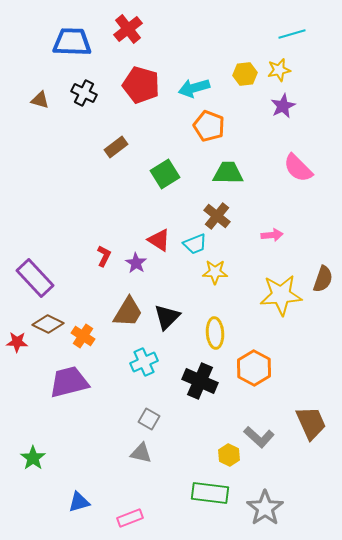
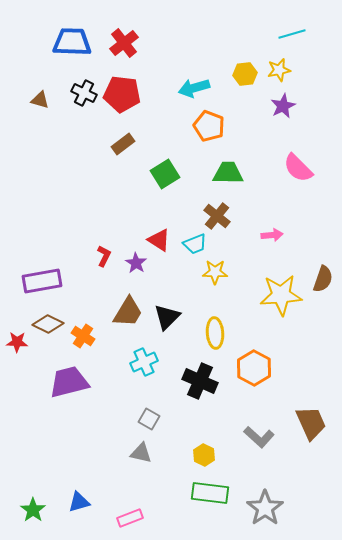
red cross at (128, 29): moved 4 px left, 14 px down
red pentagon at (141, 85): moved 19 px left, 9 px down; rotated 9 degrees counterclockwise
brown rectangle at (116, 147): moved 7 px right, 3 px up
purple rectangle at (35, 278): moved 7 px right, 3 px down; rotated 57 degrees counterclockwise
yellow hexagon at (229, 455): moved 25 px left
green star at (33, 458): moved 52 px down
